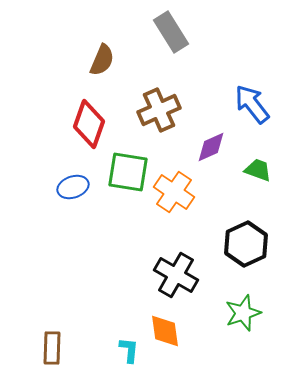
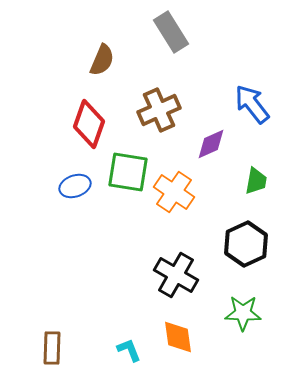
purple diamond: moved 3 px up
green trapezoid: moved 2 px left, 11 px down; rotated 80 degrees clockwise
blue ellipse: moved 2 px right, 1 px up
green star: rotated 21 degrees clockwise
orange diamond: moved 13 px right, 6 px down
cyan L-shape: rotated 28 degrees counterclockwise
